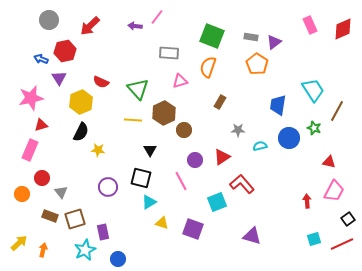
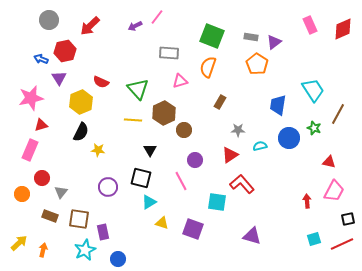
purple arrow at (135, 26): rotated 32 degrees counterclockwise
brown line at (337, 111): moved 1 px right, 3 px down
red triangle at (222, 157): moved 8 px right, 2 px up
gray triangle at (61, 192): rotated 16 degrees clockwise
cyan square at (217, 202): rotated 30 degrees clockwise
brown square at (75, 219): moved 4 px right; rotated 25 degrees clockwise
black square at (348, 219): rotated 24 degrees clockwise
